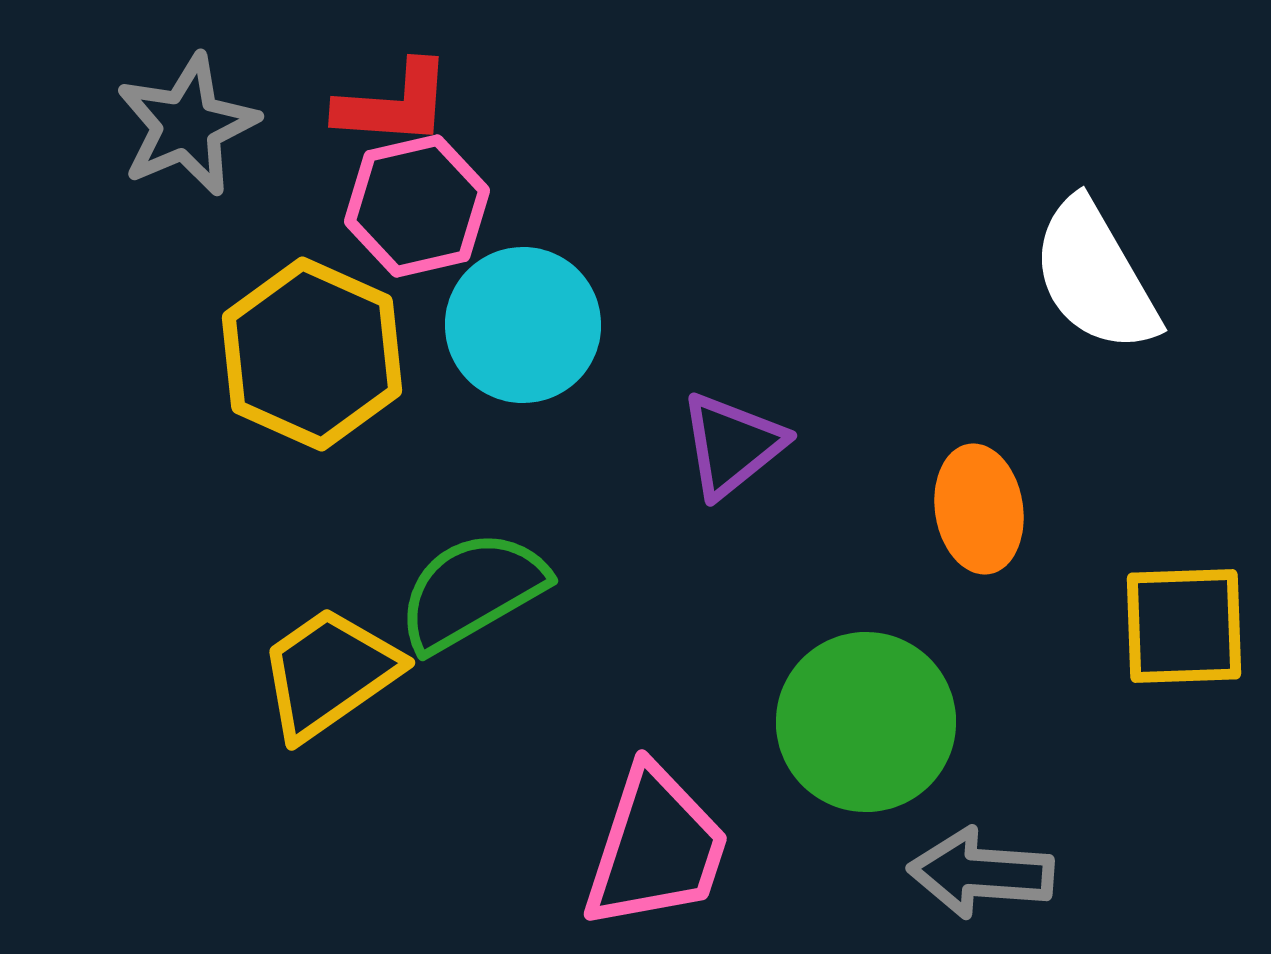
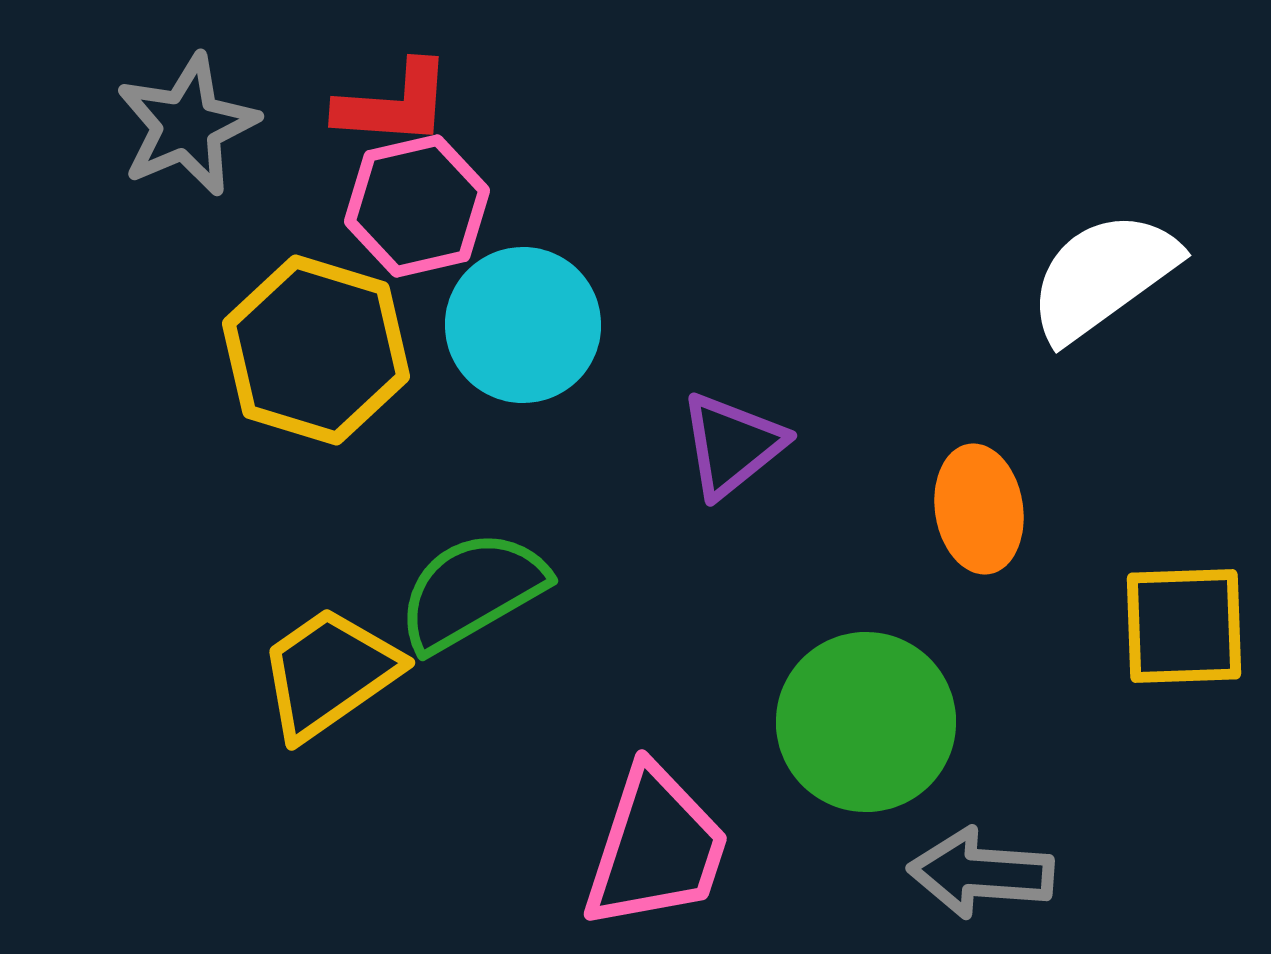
white semicircle: moved 8 px right; rotated 84 degrees clockwise
yellow hexagon: moved 4 px right, 4 px up; rotated 7 degrees counterclockwise
